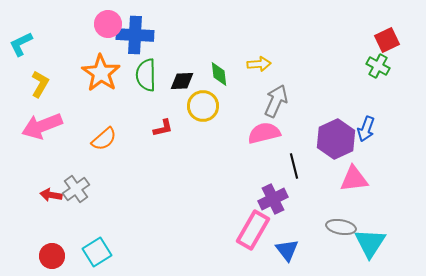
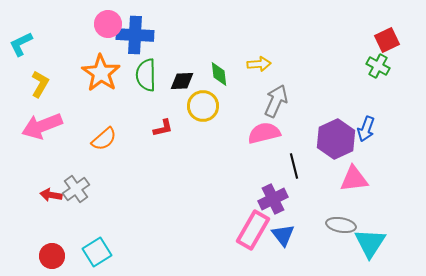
gray ellipse: moved 2 px up
blue triangle: moved 4 px left, 15 px up
